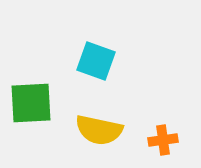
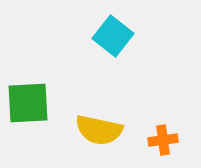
cyan square: moved 17 px right, 25 px up; rotated 18 degrees clockwise
green square: moved 3 px left
